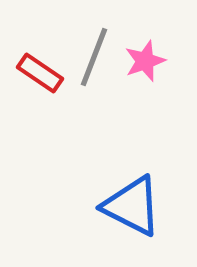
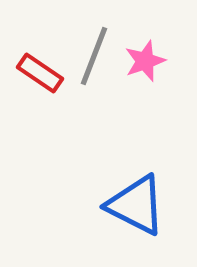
gray line: moved 1 px up
blue triangle: moved 4 px right, 1 px up
